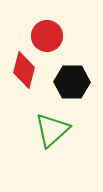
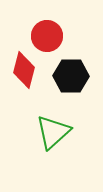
black hexagon: moved 1 px left, 6 px up
green triangle: moved 1 px right, 2 px down
